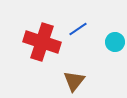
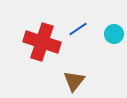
cyan circle: moved 1 px left, 8 px up
